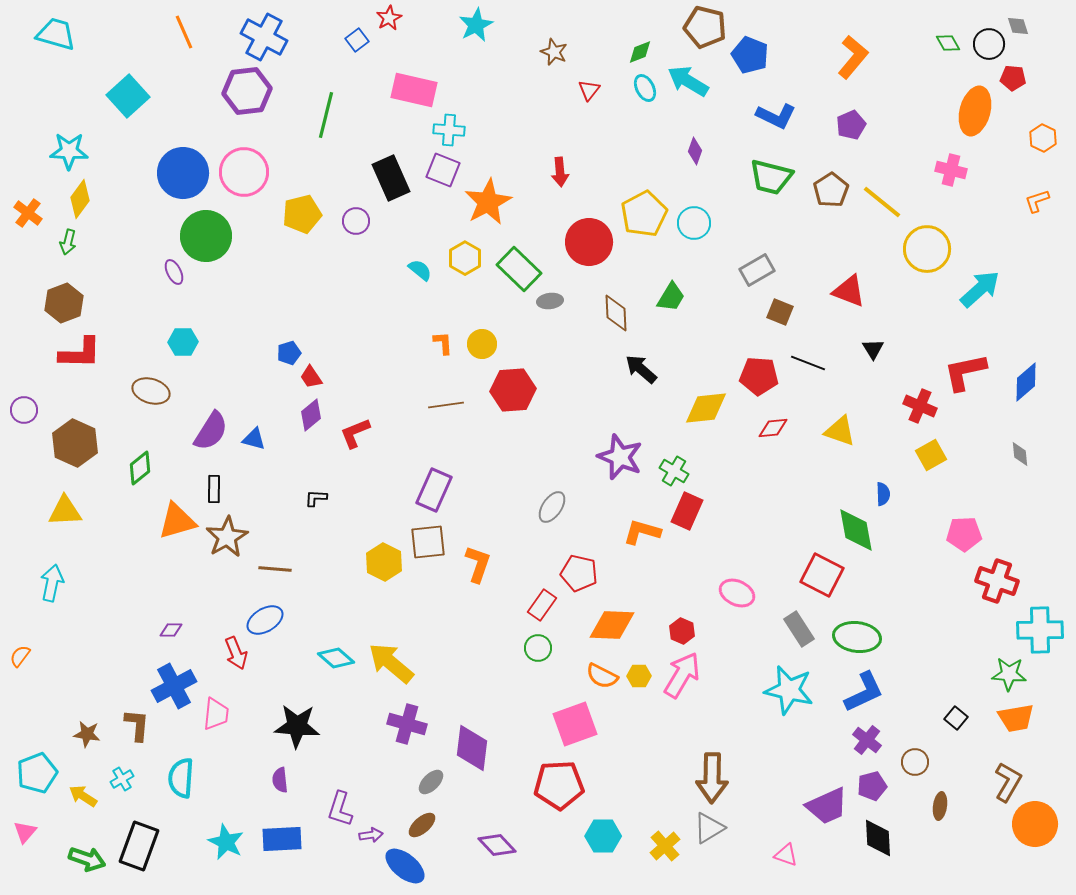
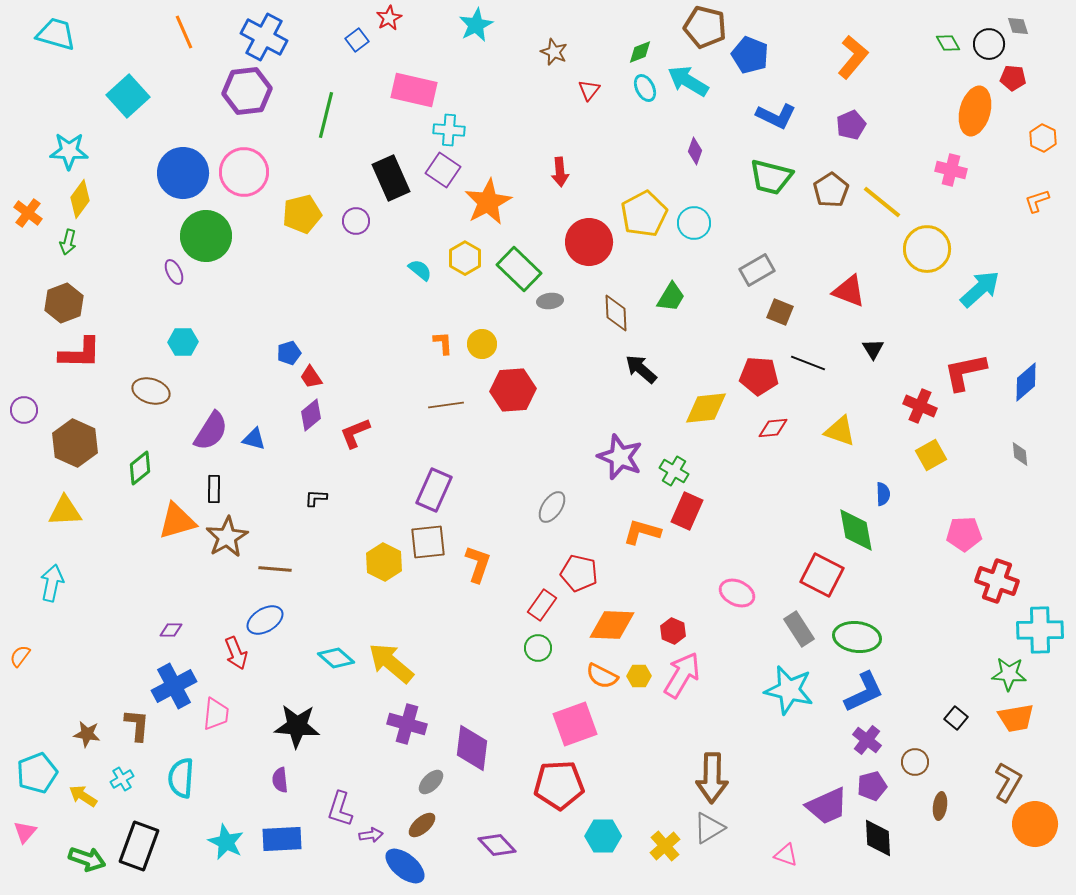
purple square at (443, 170): rotated 12 degrees clockwise
red hexagon at (682, 631): moved 9 px left
